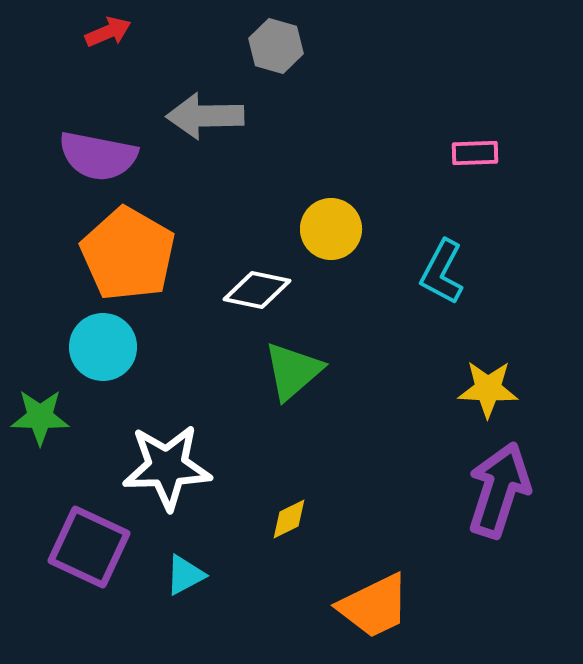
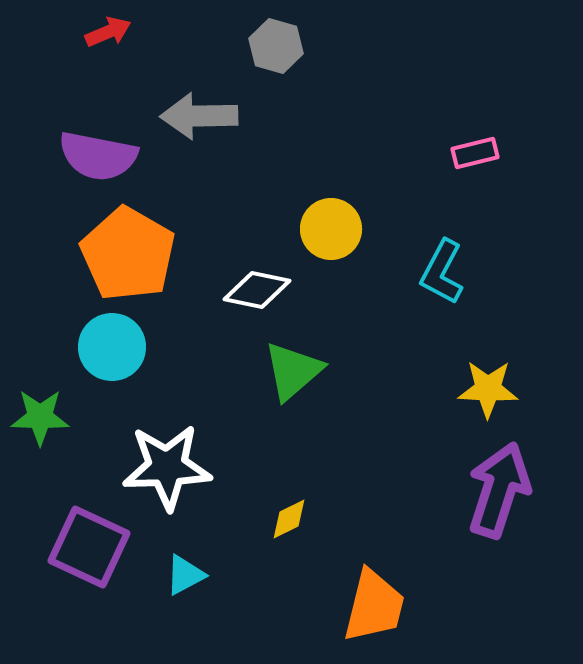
gray arrow: moved 6 px left
pink rectangle: rotated 12 degrees counterclockwise
cyan circle: moved 9 px right
orange trapezoid: rotated 50 degrees counterclockwise
